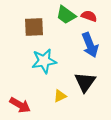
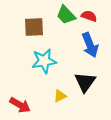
green trapezoid: rotated 10 degrees clockwise
